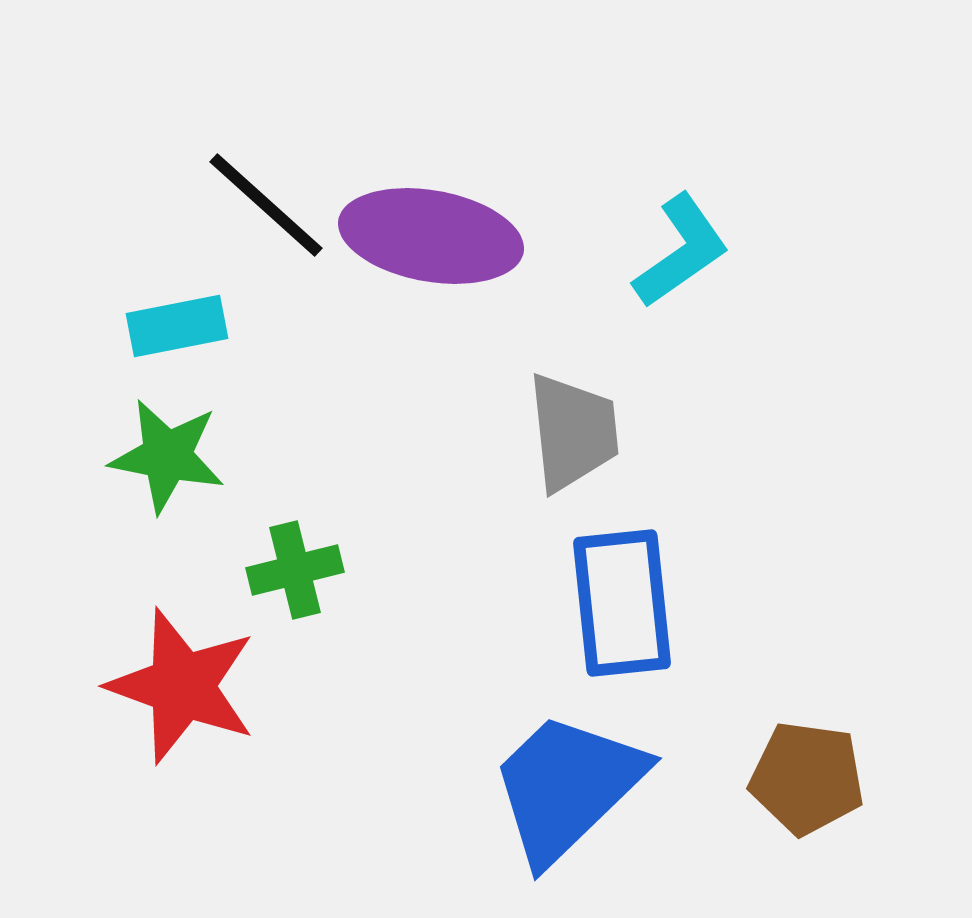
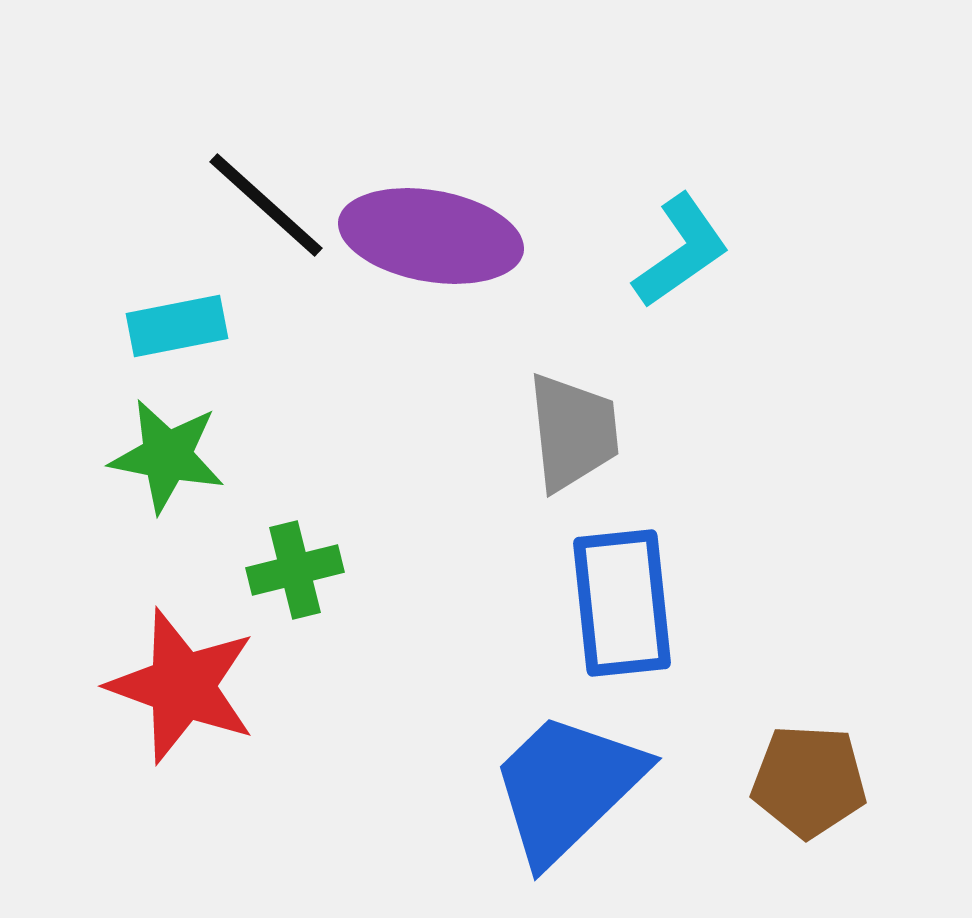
brown pentagon: moved 2 px right, 3 px down; rotated 5 degrees counterclockwise
